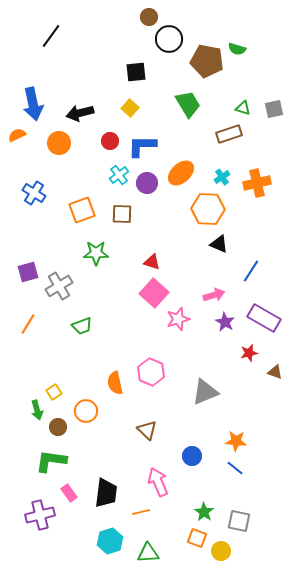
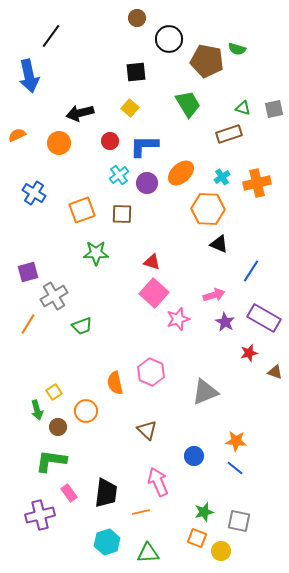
brown circle at (149, 17): moved 12 px left, 1 px down
blue arrow at (33, 104): moved 4 px left, 28 px up
blue L-shape at (142, 146): moved 2 px right
gray cross at (59, 286): moved 5 px left, 10 px down
blue circle at (192, 456): moved 2 px right
green star at (204, 512): rotated 24 degrees clockwise
cyan hexagon at (110, 541): moved 3 px left, 1 px down
